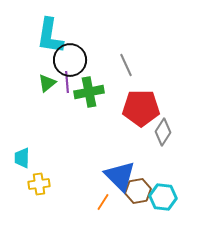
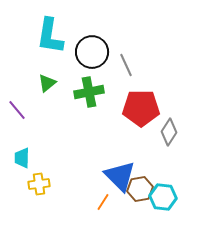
black circle: moved 22 px right, 8 px up
purple line: moved 50 px left, 28 px down; rotated 35 degrees counterclockwise
gray diamond: moved 6 px right
brown hexagon: moved 2 px right, 2 px up
